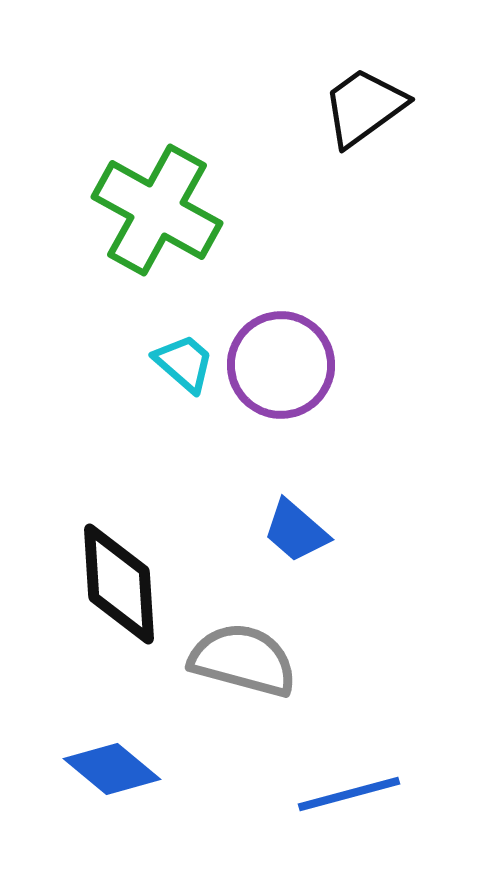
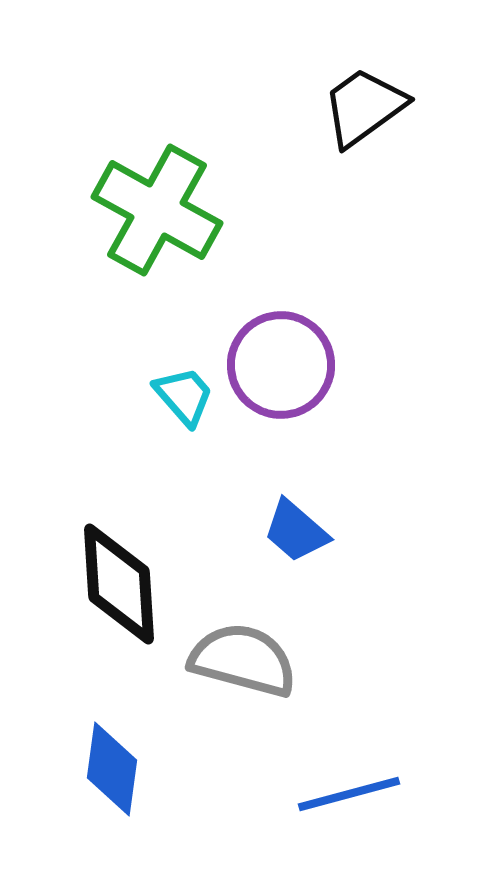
cyan trapezoid: moved 33 px down; rotated 8 degrees clockwise
blue diamond: rotated 58 degrees clockwise
